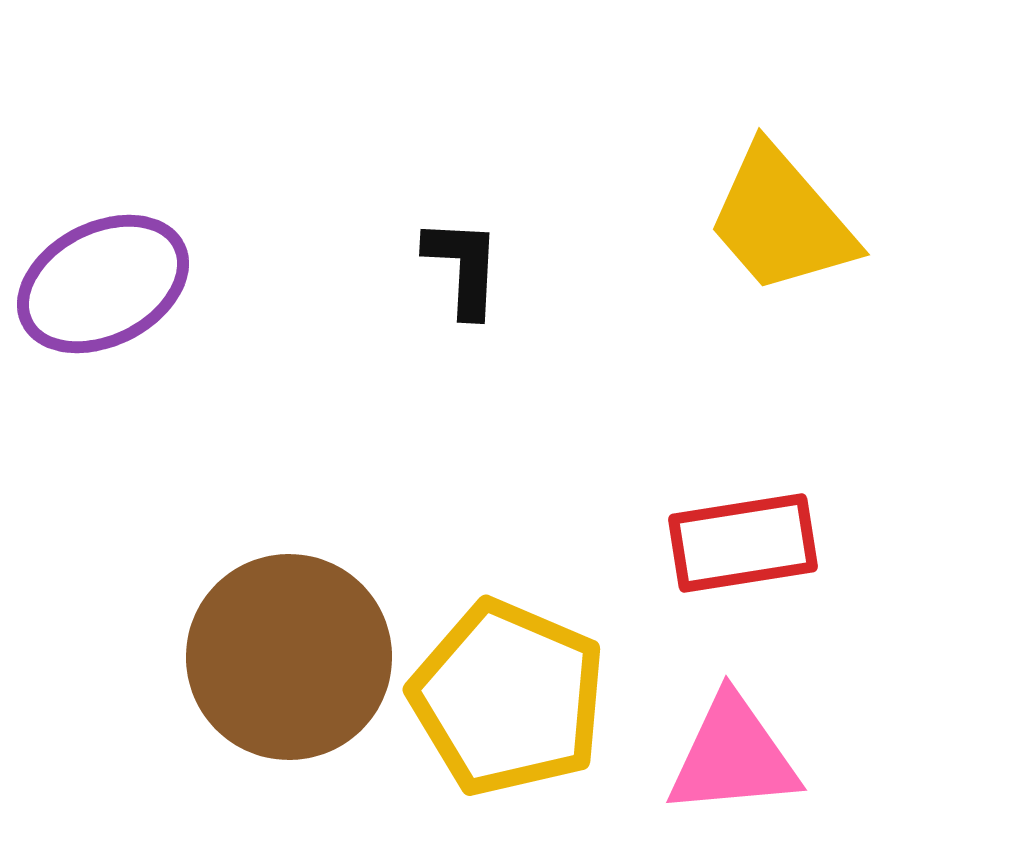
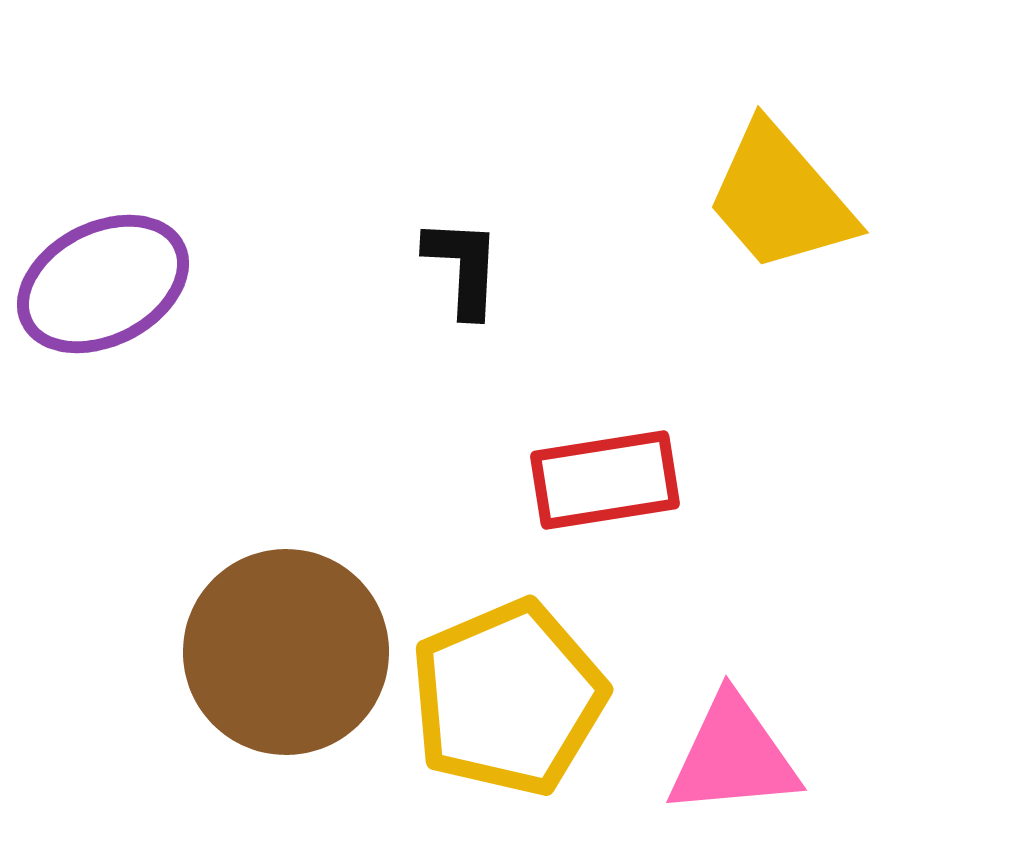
yellow trapezoid: moved 1 px left, 22 px up
red rectangle: moved 138 px left, 63 px up
brown circle: moved 3 px left, 5 px up
yellow pentagon: rotated 26 degrees clockwise
